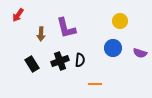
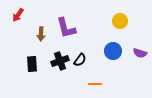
blue circle: moved 3 px down
black semicircle: rotated 32 degrees clockwise
black rectangle: rotated 28 degrees clockwise
